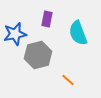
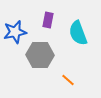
purple rectangle: moved 1 px right, 1 px down
blue star: moved 2 px up
gray hexagon: moved 2 px right; rotated 16 degrees clockwise
